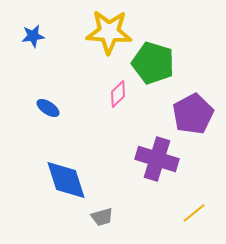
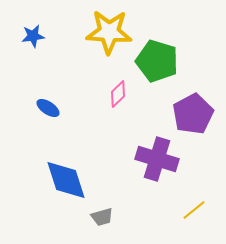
green pentagon: moved 4 px right, 2 px up
yellow line: moved 3 px up
